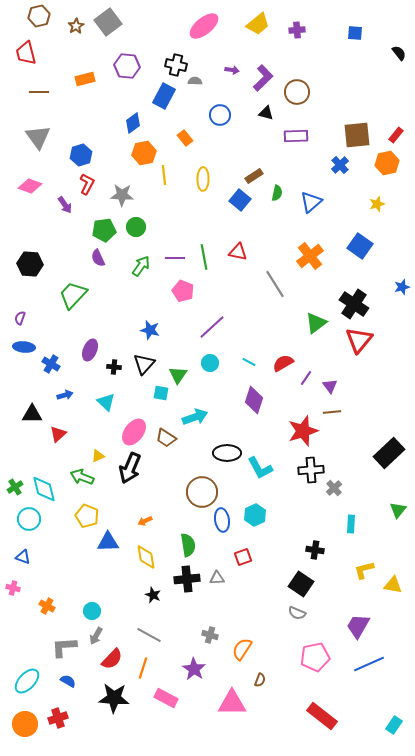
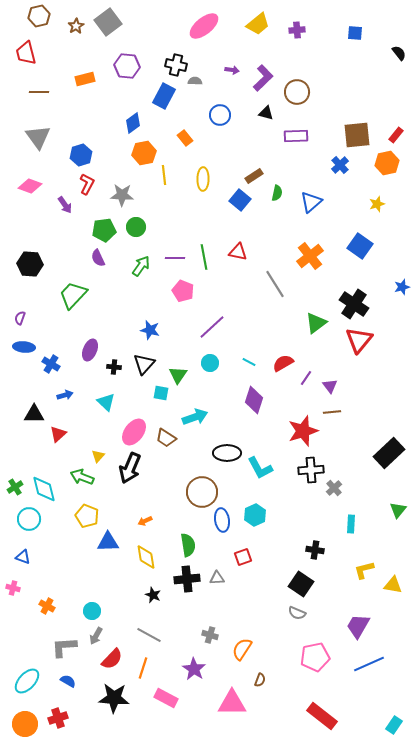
black triangle at (32, 414): moved 2 px right
yellow triangle at (98, 456): rotated 24 degrees counterclockwise
